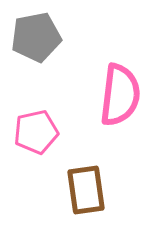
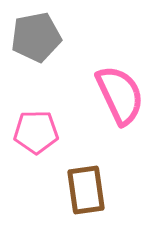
pink semicircle: rotated 32 degrees counterclockwise
pink pentagon: rotated 12 degrees clockwise
